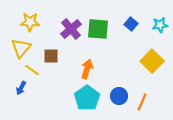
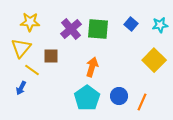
yellow square: moved 2 px right, 1 px up
orange arrow: moved 5 px right, 2 px up
